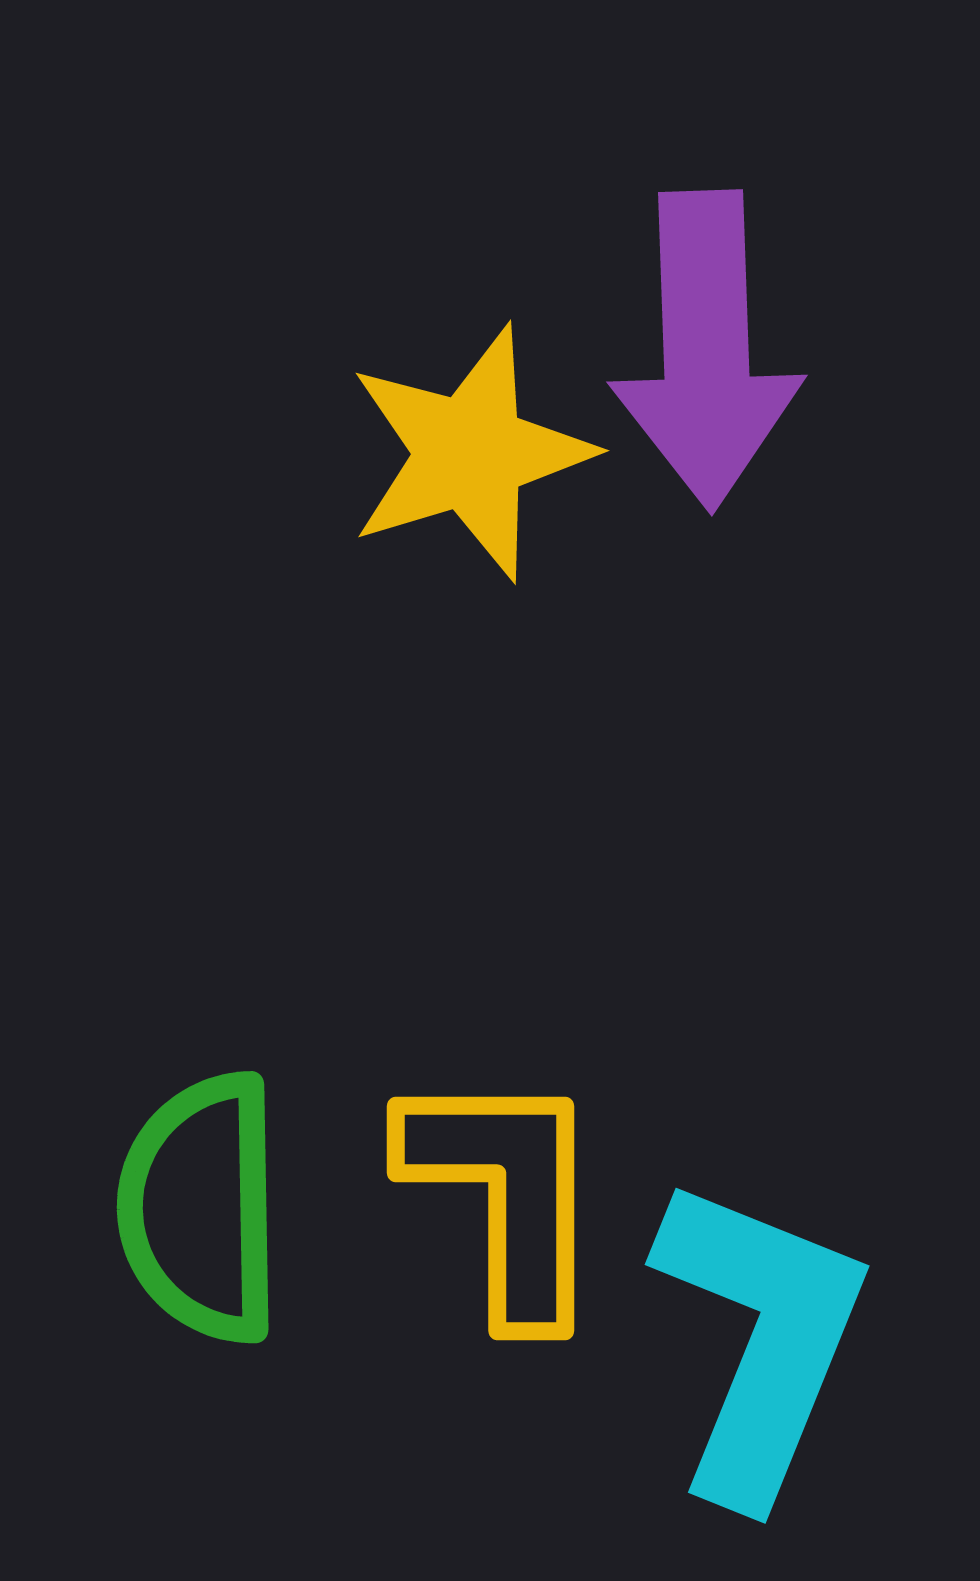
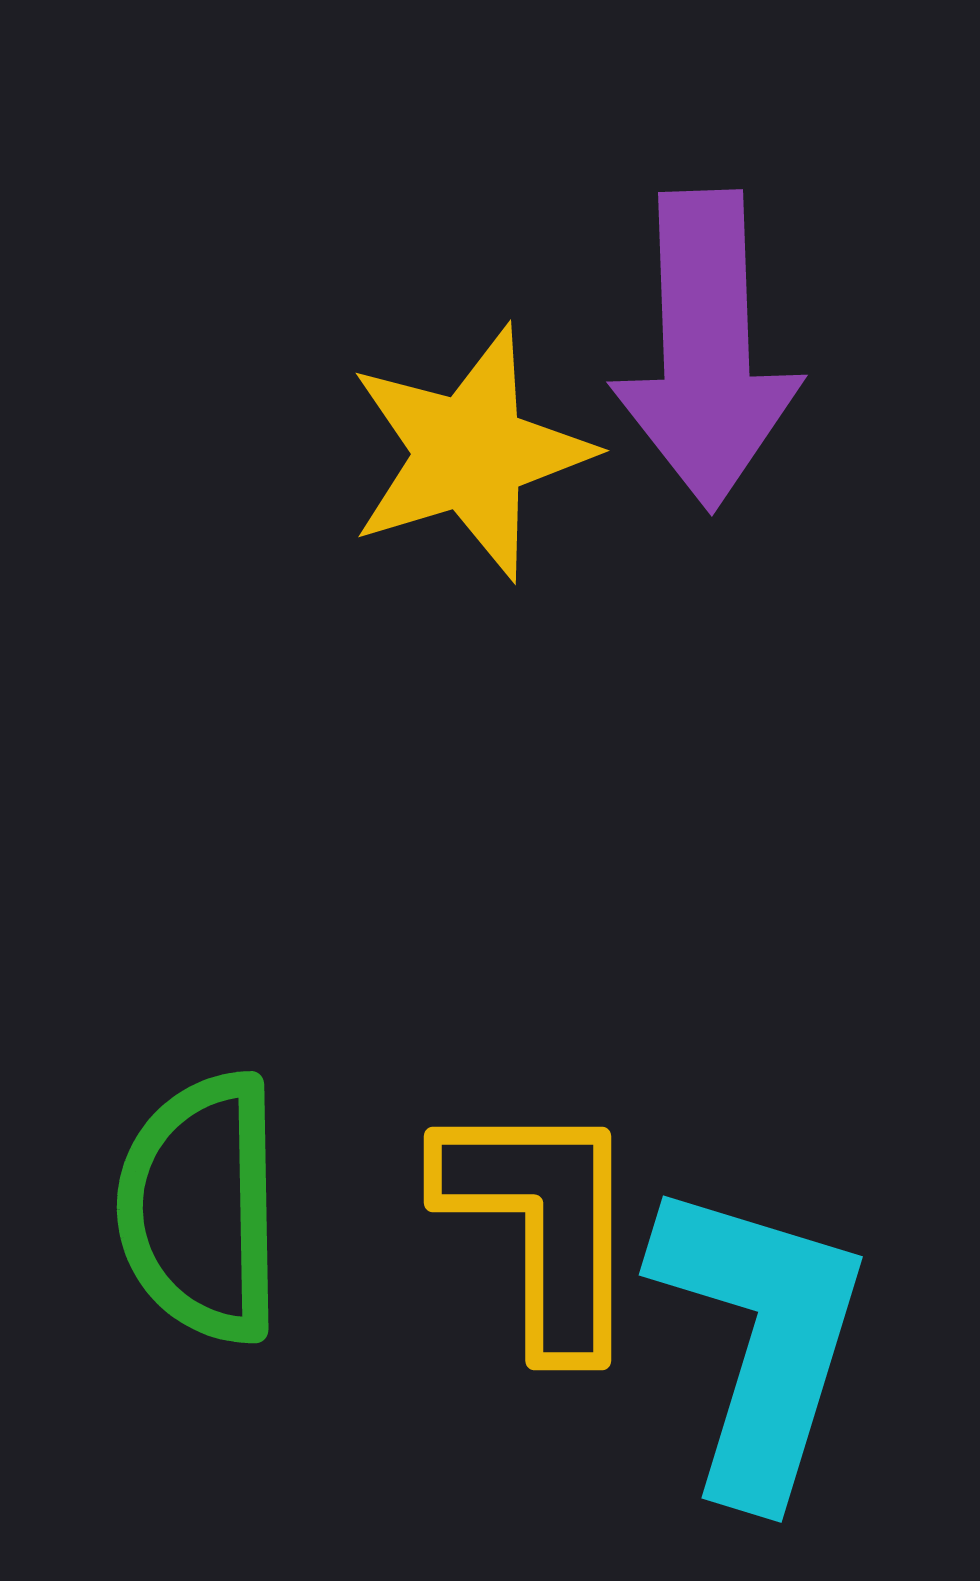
yellow L-shape: moved 37 px right, 30 px down
cyan L-shape: rotated 5 degrees counterclockwise
